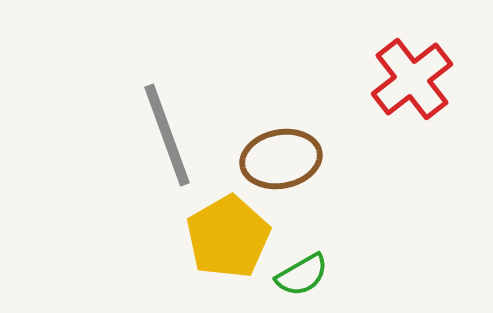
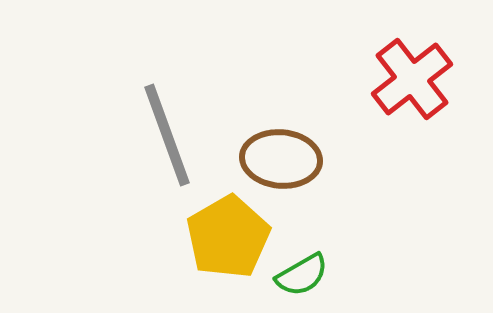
brown ellipse: rotated 16 degrees clockwise
